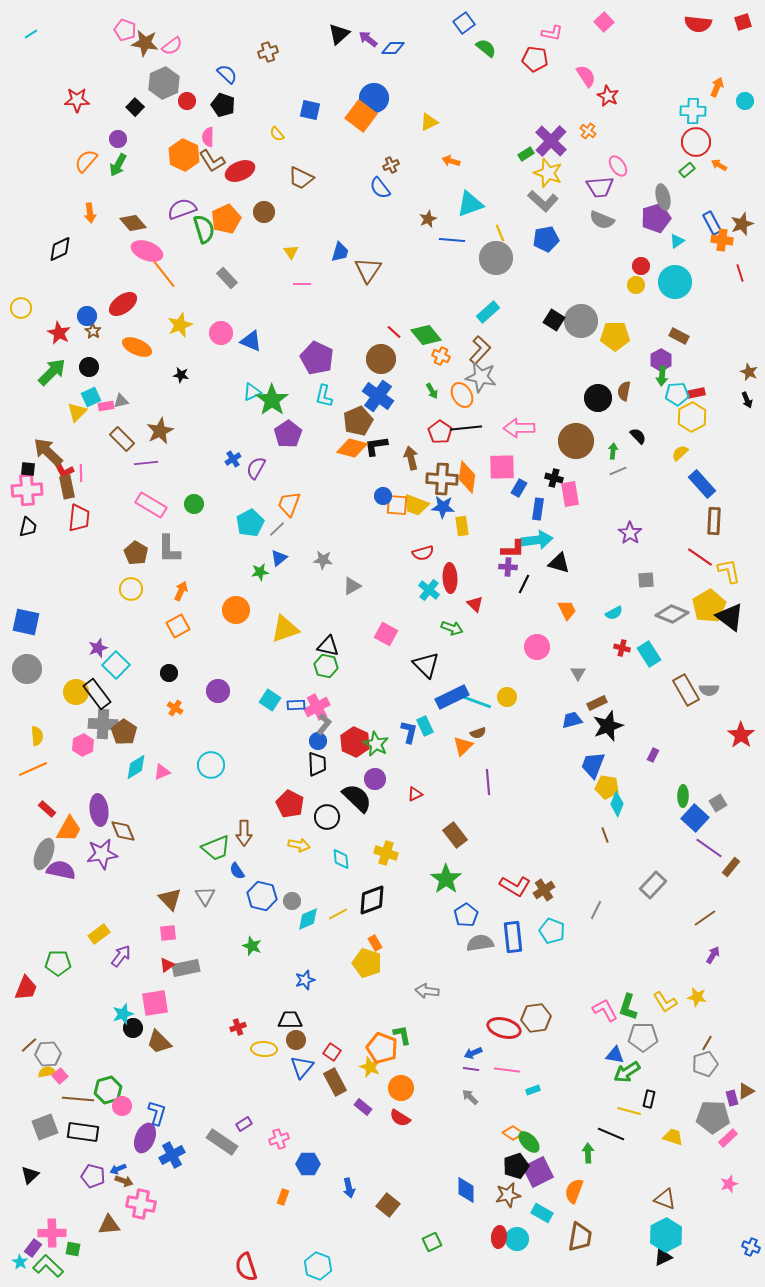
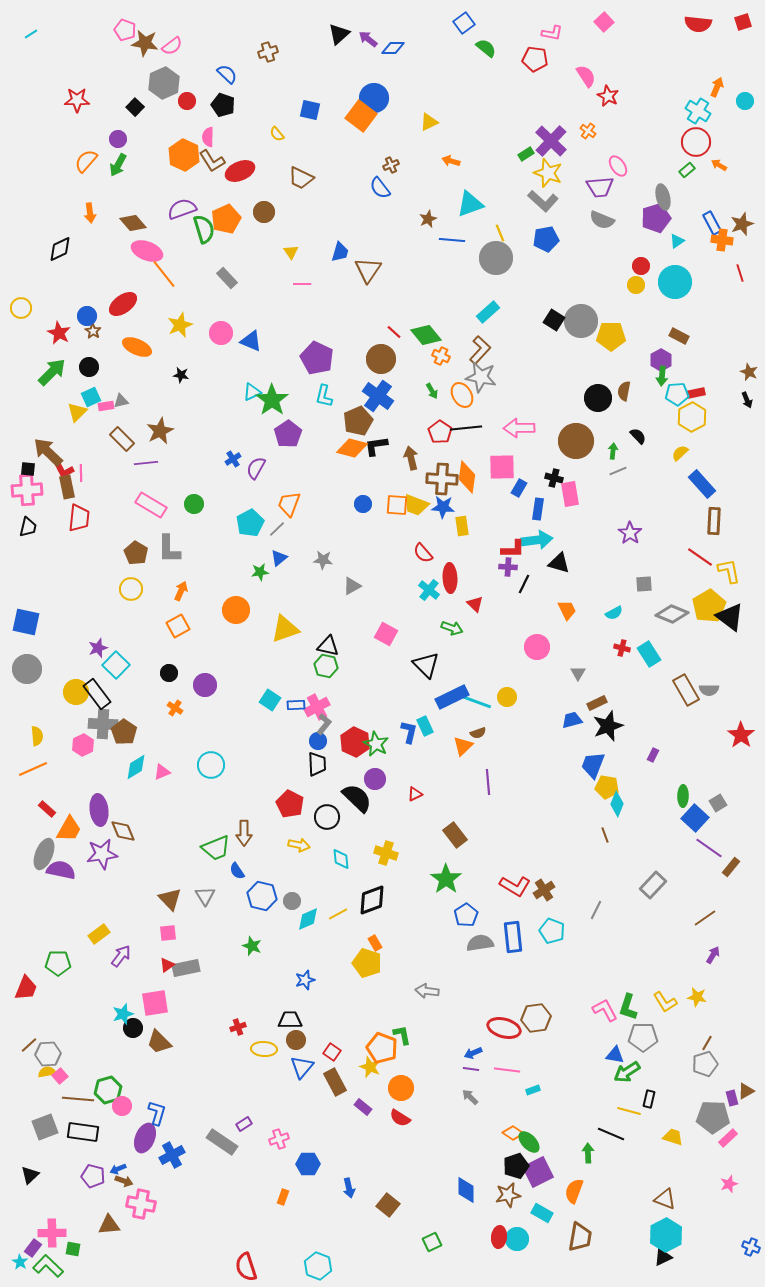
cyan cross at (693, 111): moved 5 px right; rotated 30 degrees clockwise
yellow pentagon at (615, 336): moved 4 px left
blue circle at (383, 496): moved 20 px left, 8 px down
red semicircle at (423, 553): rotated 65 degrees clockwise
gray square at (646, 580): moved 2 px left, 4 px down
purple circle at (218, 691): moved 13 px left, 6 px up
